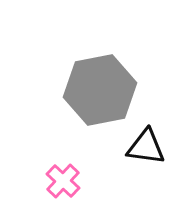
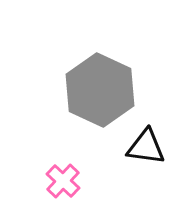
gray hexagon: rotated 24 degrees counterclockwise
